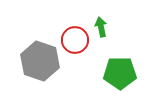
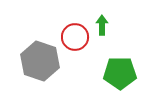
green arrow: moved 1 px right, 2 px up; rotated 12 degrees clockwise
red circle: moved 3 px up
